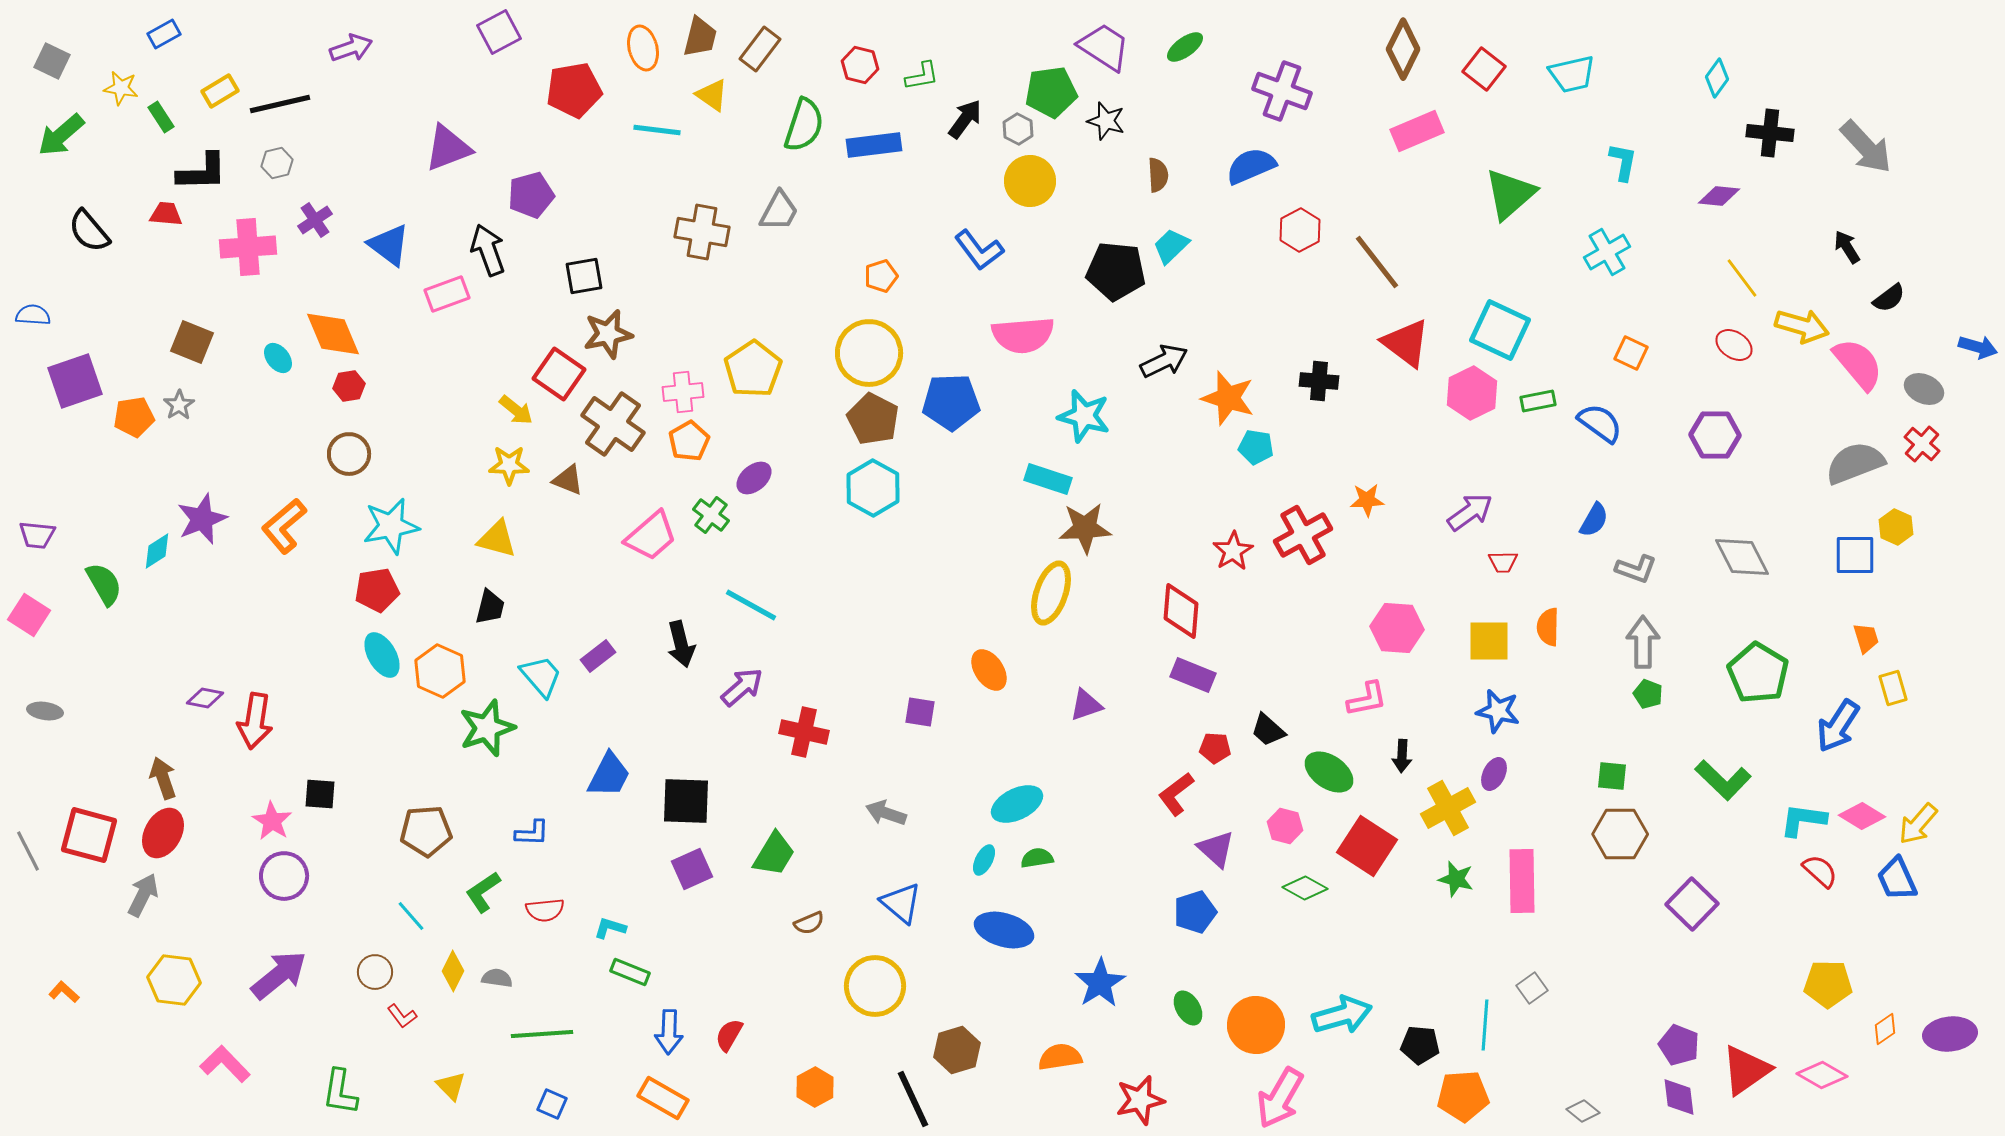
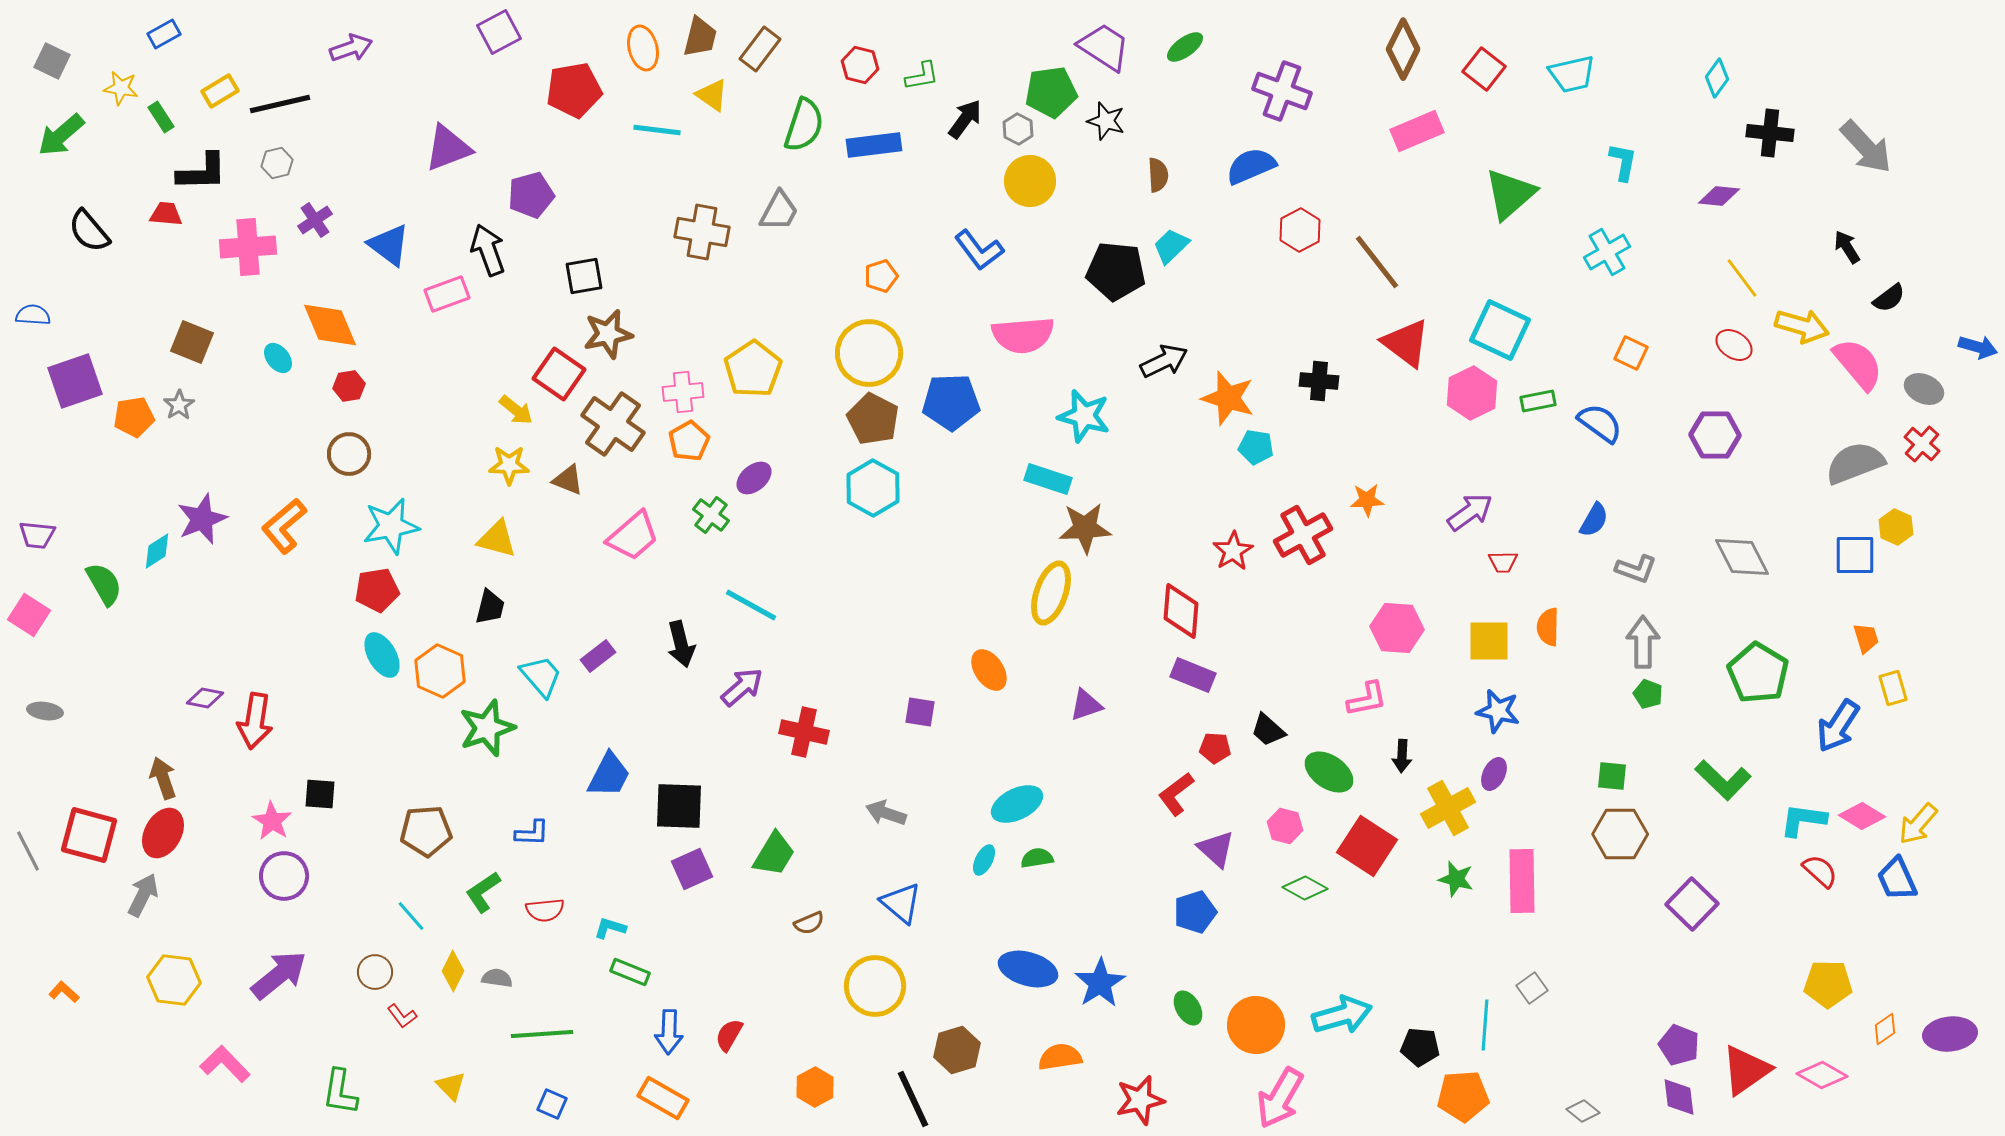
orange diamond at (333, 334): moved 3 px left, 9 px up
pink trapezoid at (651, 536): moved 18 px left
black square at (686, 801): moved 7 px left, 5 px down
blue ellipse at (1004, 930): moved 24 px right, 39 px down
black pentagon at (1420, 1045): moved 2 px down
